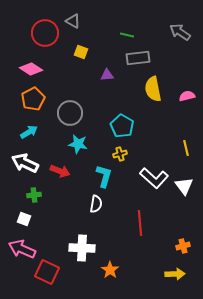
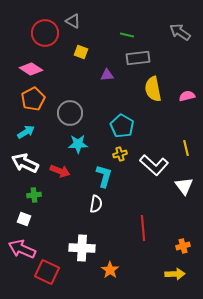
cyan arrow: moved 3 px left
cyan star: rotated 12 degrees counterclockwise
white L-shape: moved 13 px up
red line: moved 3 px right, 5 px down
